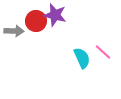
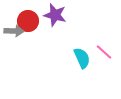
red circle: moved 8 px left
pink line: moved 1 px right
